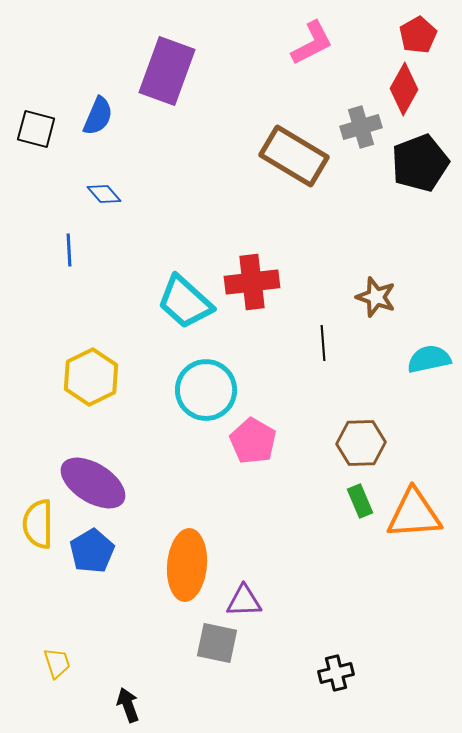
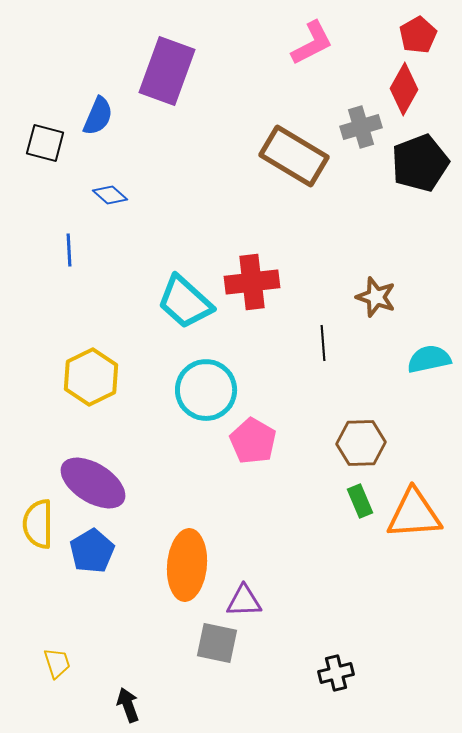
black square: moved 9 px right, 14 px down
blue diamond: moved 6 px right, 1 px down; rotated 8 degrees counterclockwise
